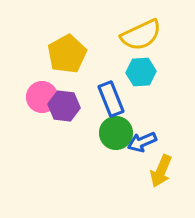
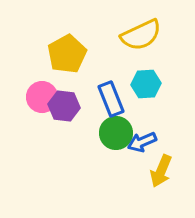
cyan hexagon: moved 5 px right, 12 px down
